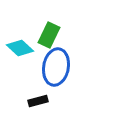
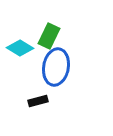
green rectangle: moved 1 px down
cyan diamond: rotated 12 degrees counterclockwise
